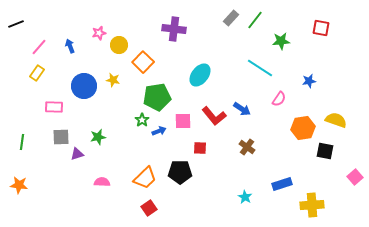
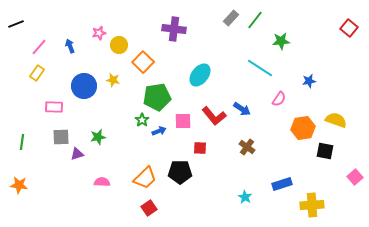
red square at (321, 28): moved 28 px right; rotated 30 degrees clockwise
